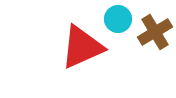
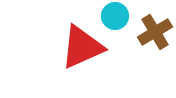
cyan circle: moved 3 px left, 3 px up
